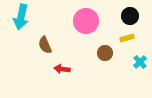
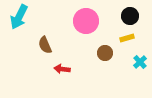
cyan arrow: moved 2 px left; rotated 15 degrees clockwise
